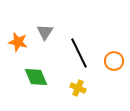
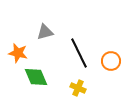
gray triangle: rotated 42 degrees clockwise
orange star: moved 11 px down
orange circle: moved 3 px left
